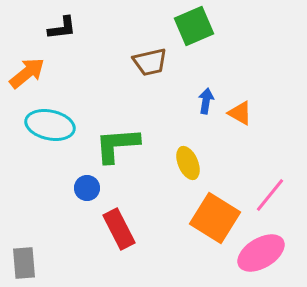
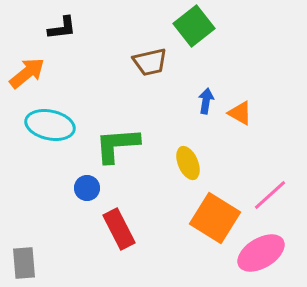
green square: rotated 15 degrees counterclockwise
pink line: rotated 9 degrees clockwise
